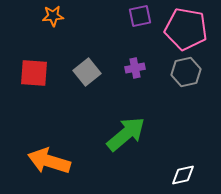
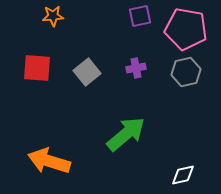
purple cross: moved 1 px right
red square: moved 3 px right, 5 px up
